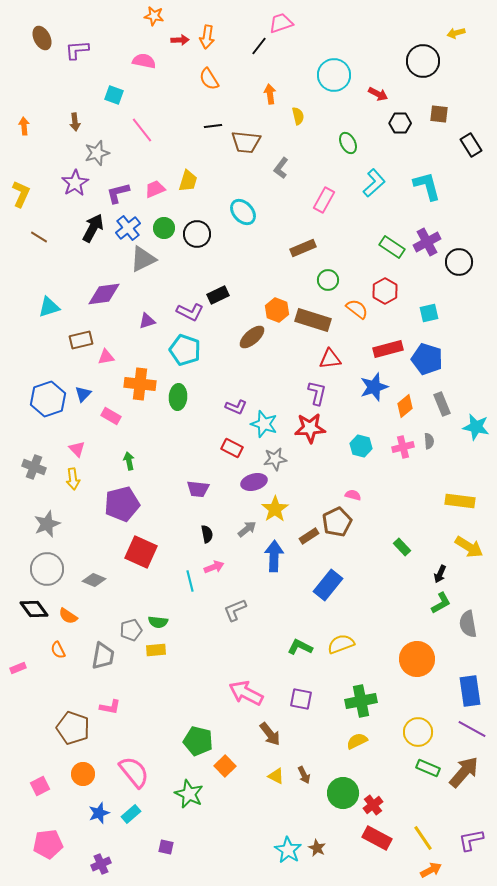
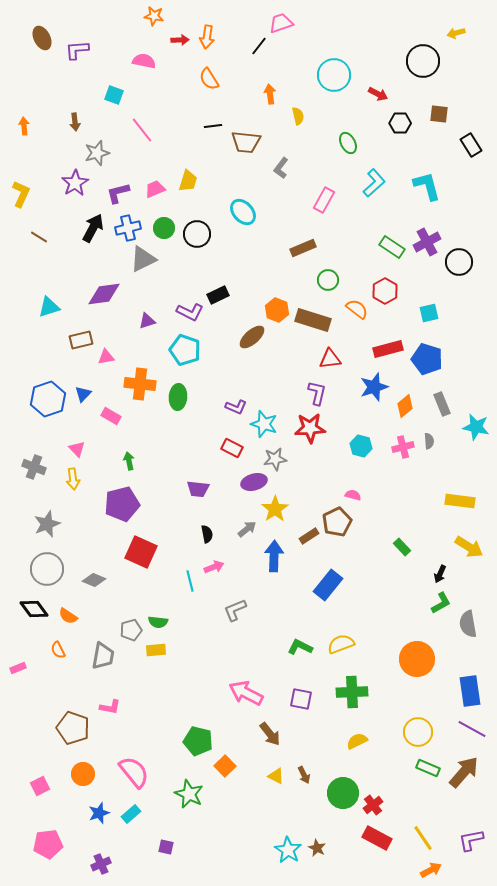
blue cross at (128, 228): rotated 25 degrees clockwise
green cross at (361, 701): moved 9 px left, 9 px up; rotated 8 degrees clockwise
